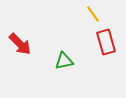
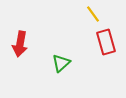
red arrow: rotated 55 degrees clockwise
green triangle: moved 3 px left, 2 px down; rotated 30 degrees counterclockwise
